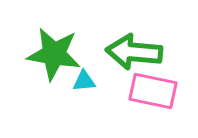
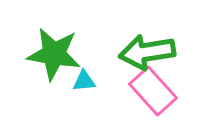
green arrow: moved 13 px right; rotated 14 degrees counterclockwise
pink rectangle: rotated 36 degrees clockwise
